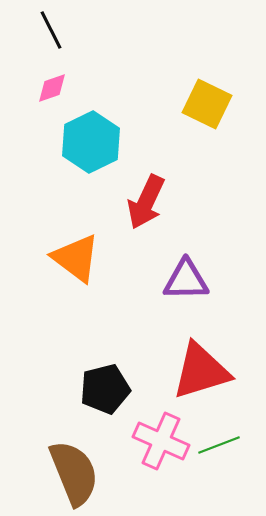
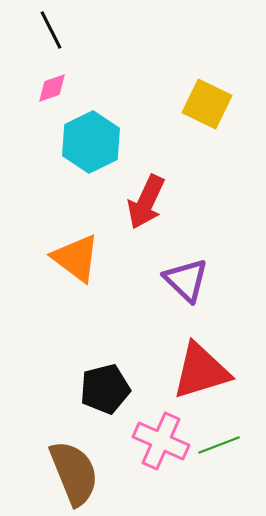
purple triangle: rotated 45 degrees clockwise
